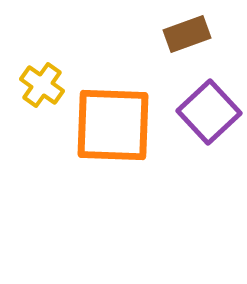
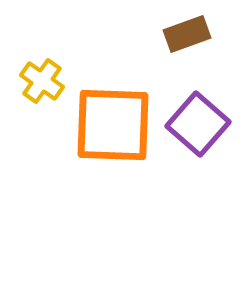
yellow cross: moved 4 px up
purple square: moved 11 px left, 12 px down; rotated 6 degrees counterclockwise
